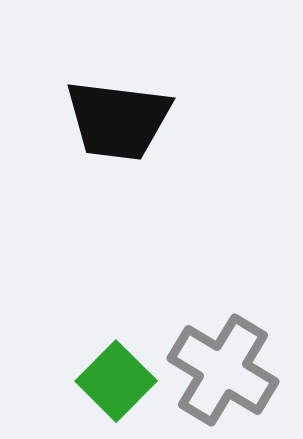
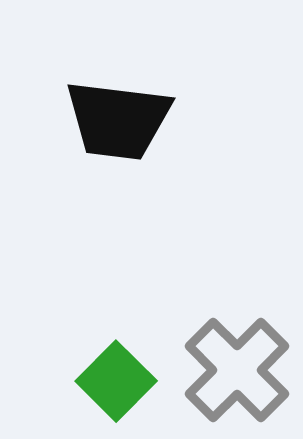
gray cross: moved 14 px right; rotated 14 degrees clockwise
